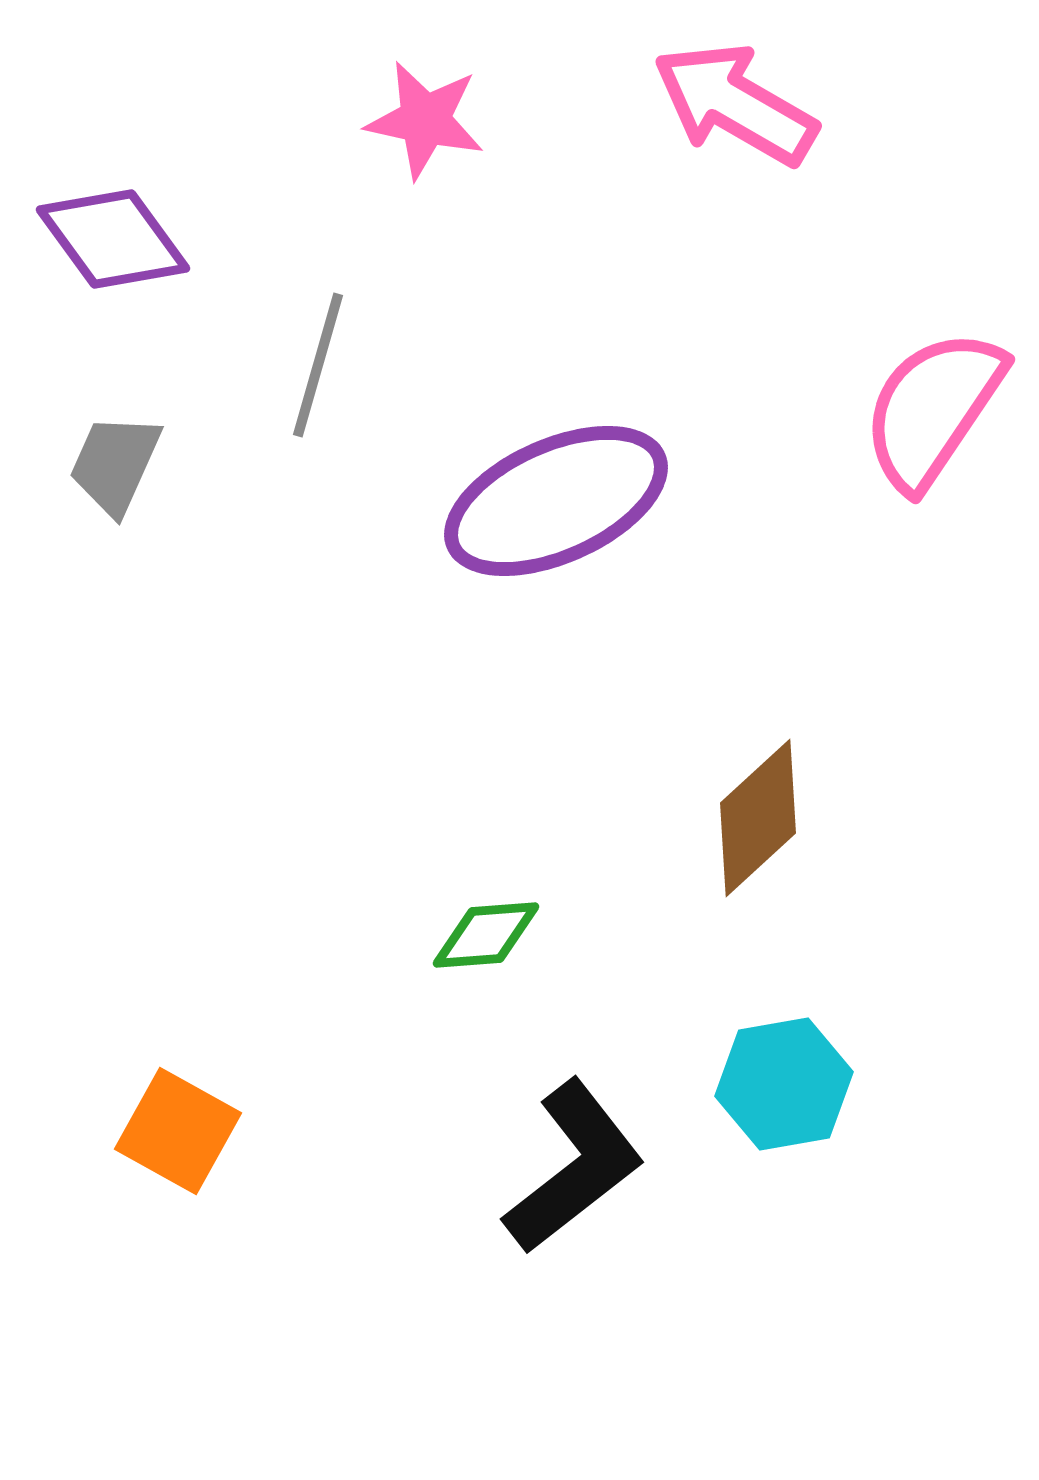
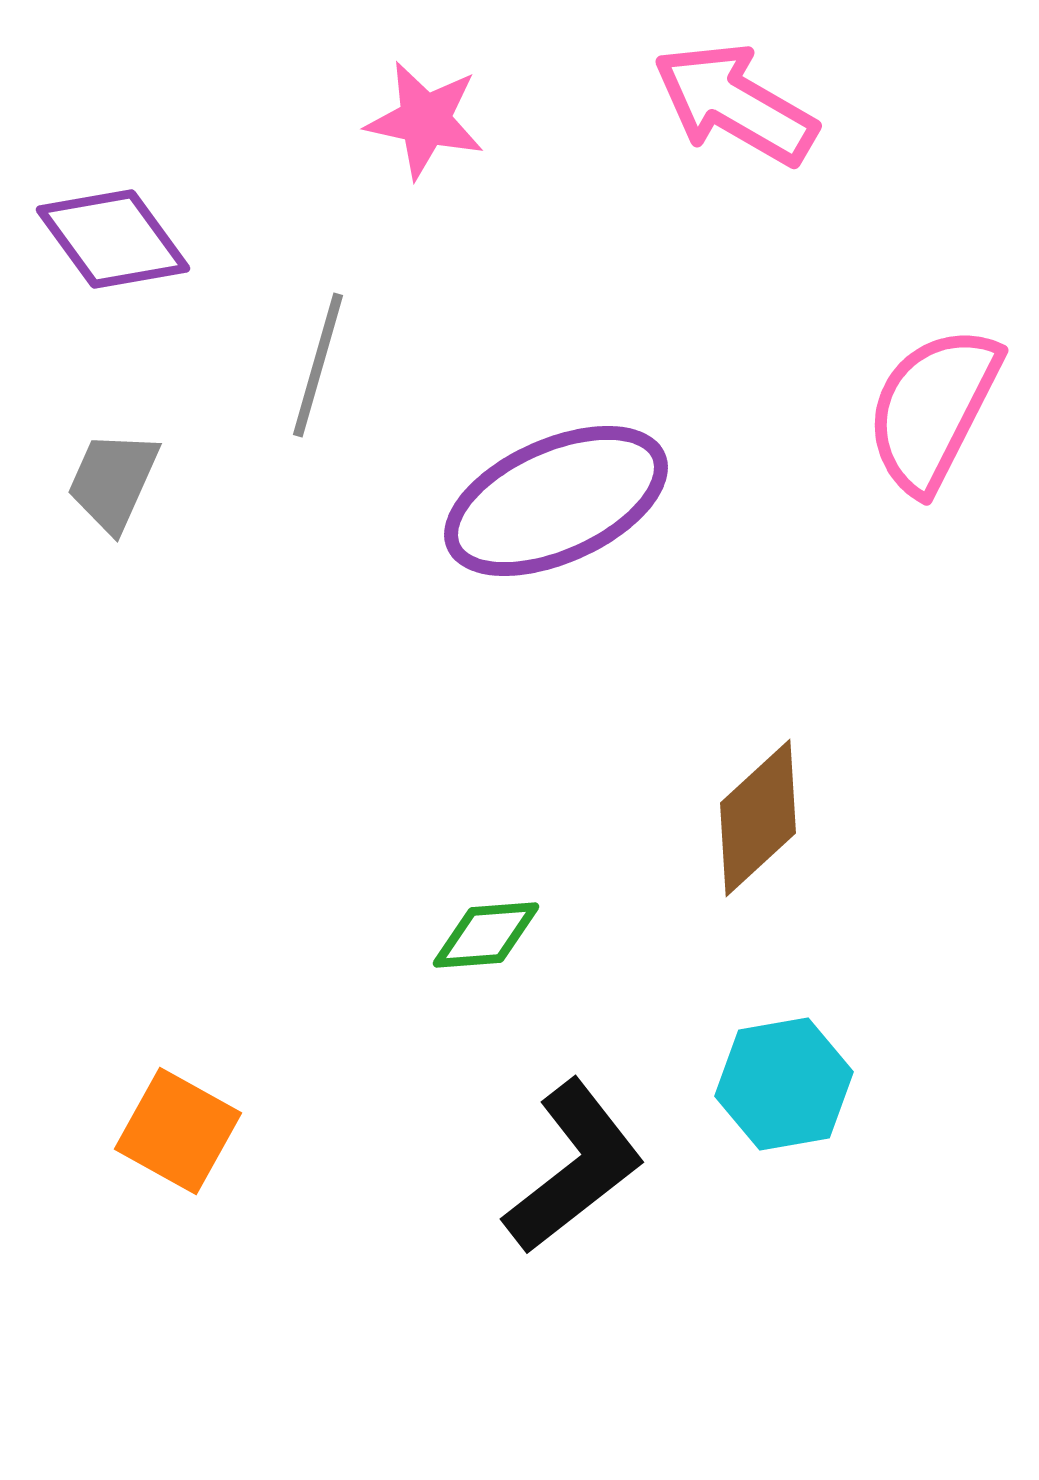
pink semicircle: rotated 7 degrees counterclockwise
gray trapezoid: moved 2 px left, 17 px down
